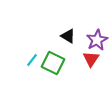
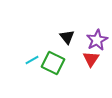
black triangle: moved 1 px left, 1 px down; rotated 21 degrees clockwise
cyan line: rotated 24 degrees clockwise
